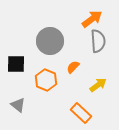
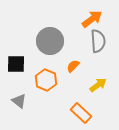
orange semicircle: moved 1 px up
gray triangle: moved 1 px right, 4 px up
